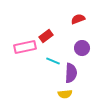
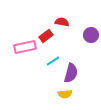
red semicircle: moved 16 px left, 3 px down; rotated 32 degrees clockwise
purple circle: moved 9 px right, 13 px up
cyan line: rotated 56 degrees counterclockwise
purple semicircle: rotated 12 degrees clockwise
